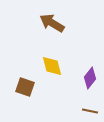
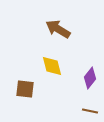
brown arrow: moved 6 px right, 6 px down
brown square: moved 2 px down; rotated 12 degrees counterclockwise
